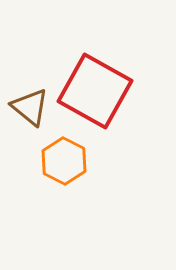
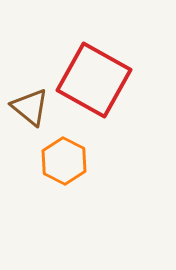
red square: moved 1 px left, 11 px up
